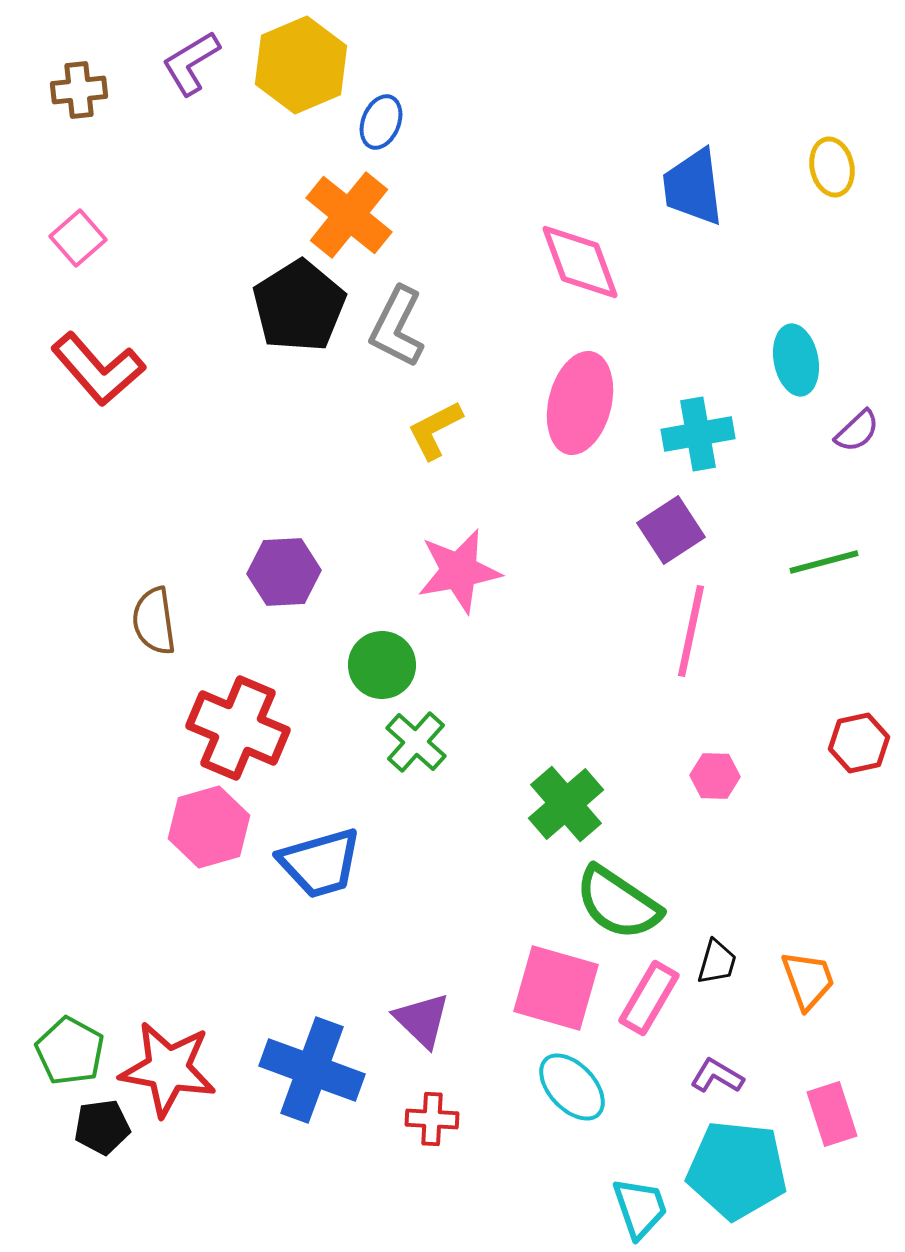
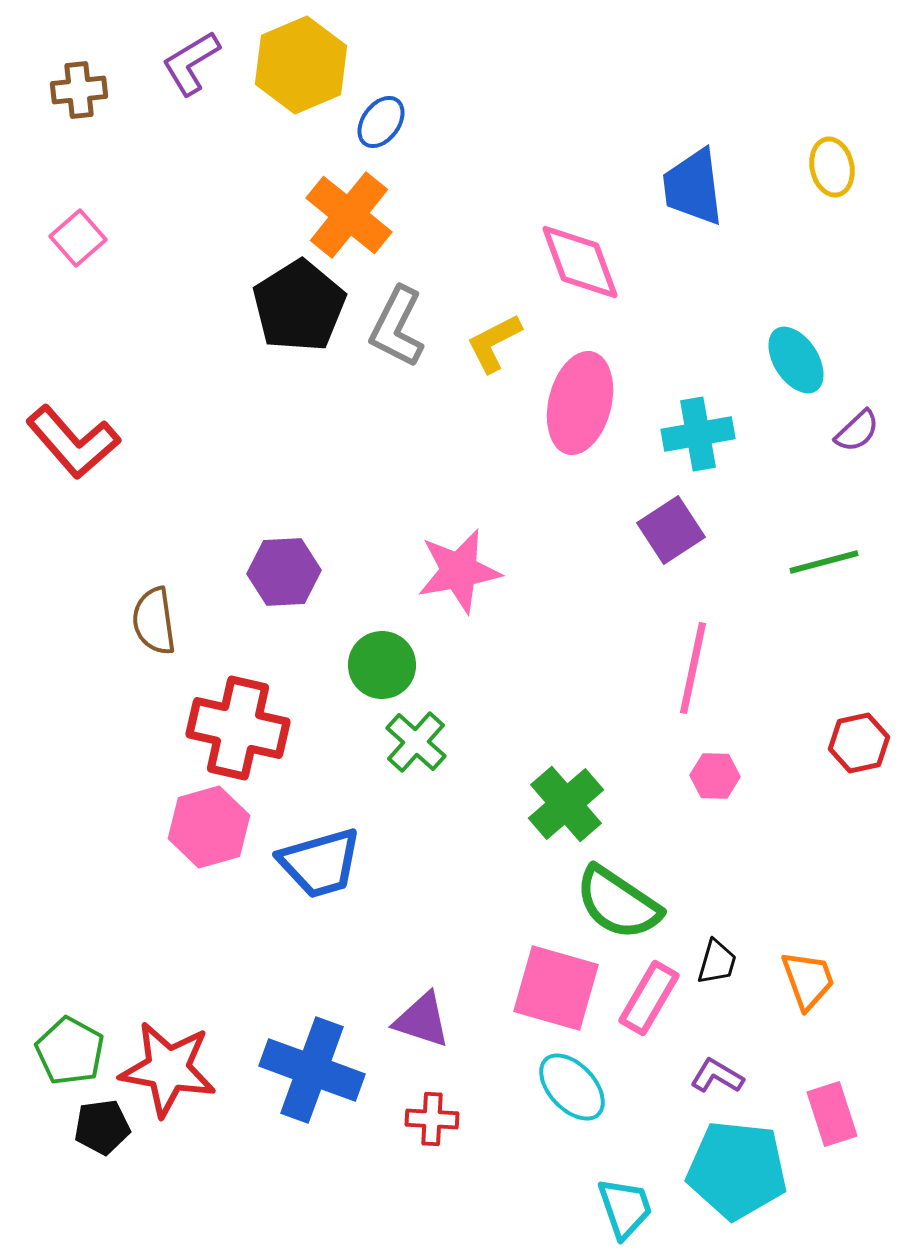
blue ellipse at (381, 122): rotated 14 degrees clockwise
cyan ellipse at (796, 360): rotated 22 degrees counterclockwise
red L-shape at (98, 369): moved 25 px left, 73 px down
yellow L-shape at (435, 430): moved 59 px right, 87 px up
pink line at (691, 631): moved 2 px right, 37 px down
red cross at (238, 728): rotated 10 degrees counterclockwise
purple triangle at (422, 1020): rotated 26 degrees counterclockwise
cyan trapezoid at (640, 1208): moved 15 px left
